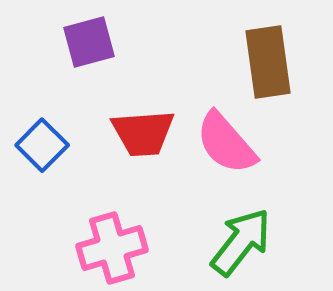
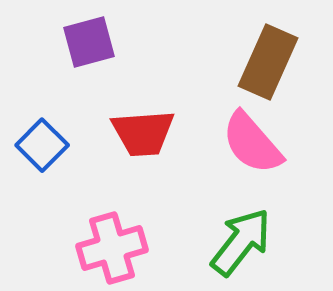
brown rectangle: rotated 32 degrees clockwise
pink semicircle: moved 26 px right
